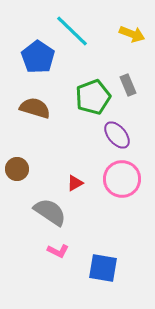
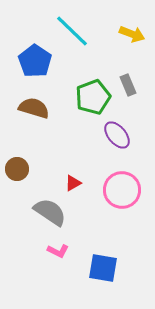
blue pentagon: moved 3 px left, 4 px down
brown semicircle: moved 1 px left
pink circle: moved 11 px down
red triangle: moved 2 px left
